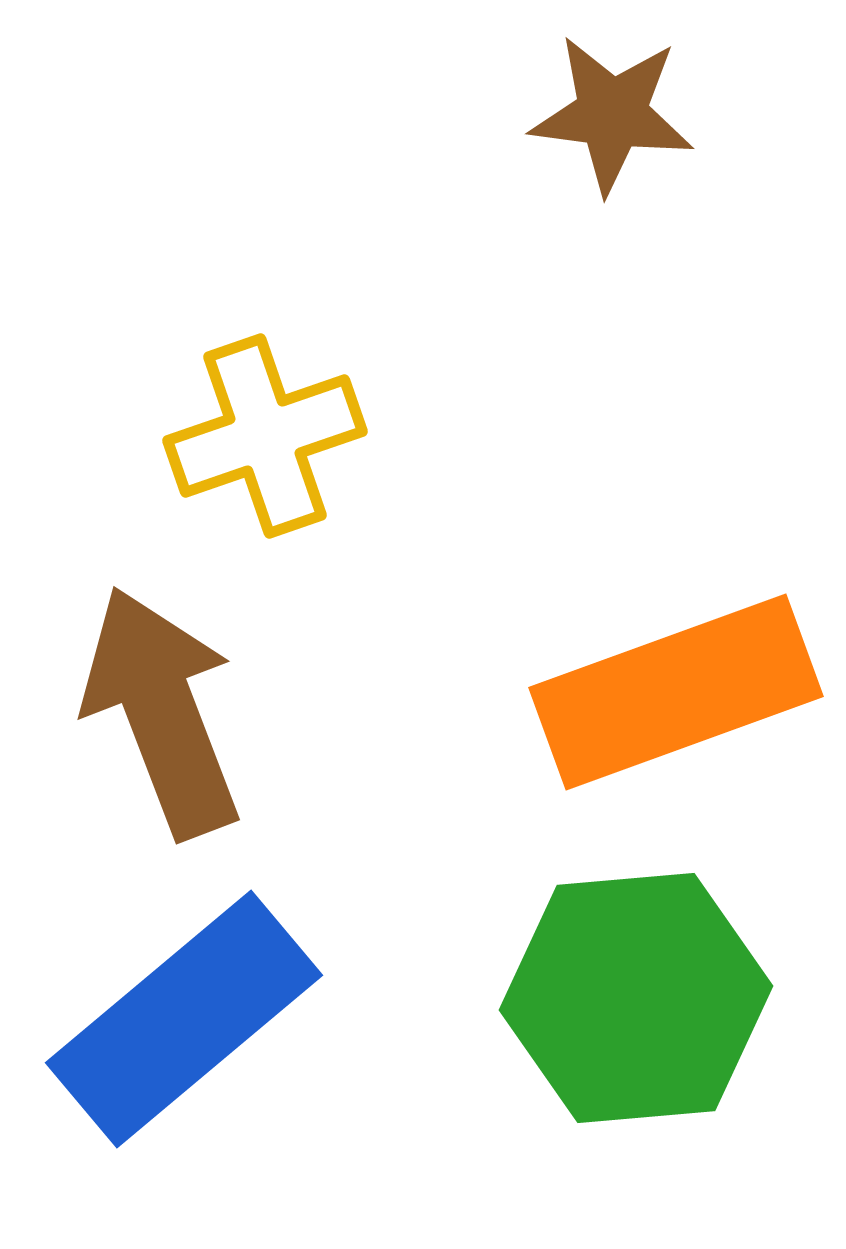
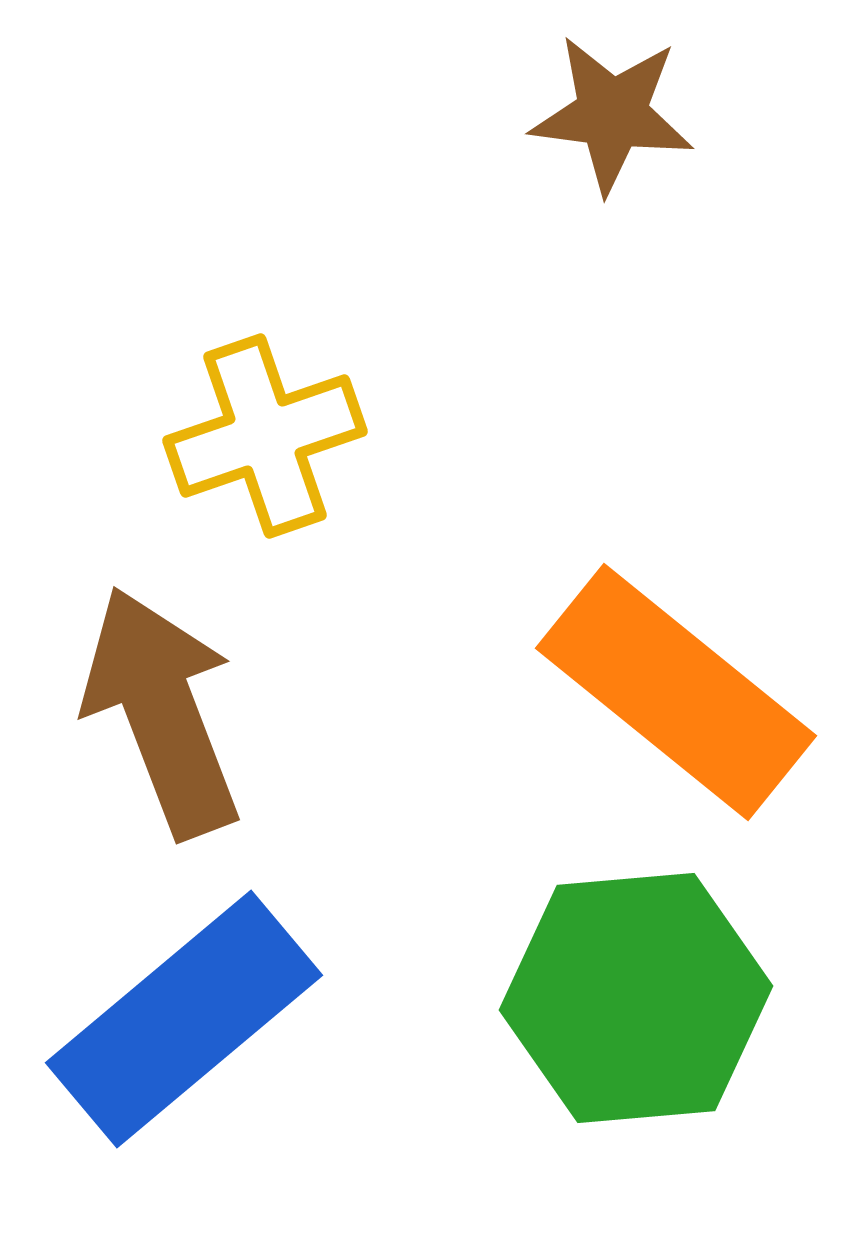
orange rectangle: rotated 59 degrees clockwise
